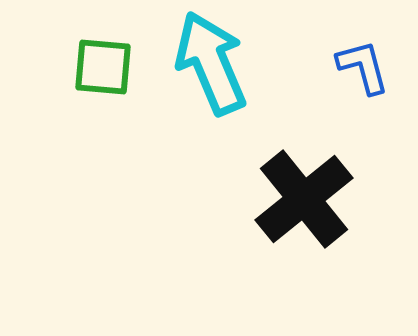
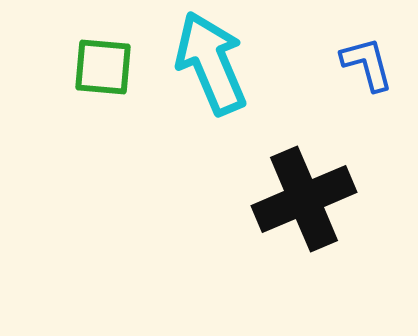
blue L-shape: moved 4 px right, 3 px up
black cross: rotated 16 degrees clockwise
